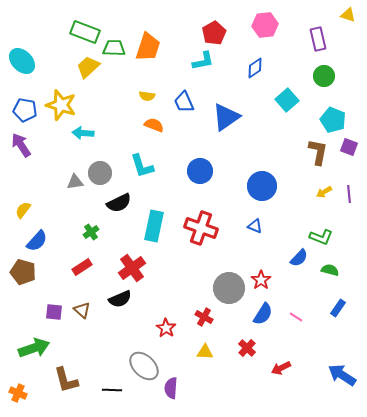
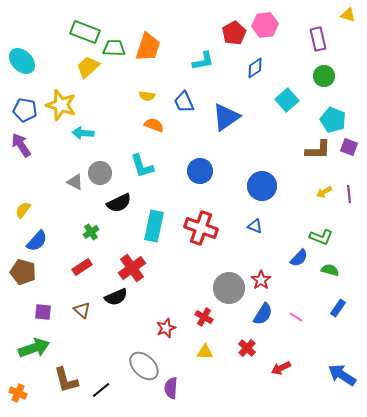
red pentagon at (214, 33): moved 20 px right
brown L-shape at (318, 152): moved 2 px up; rotated 80 degrees clockwise
gray triangle at (75, 182): rotated 36 degrees clockwise
black semicircle at (120, 299): moved 4 px left, 2 px up
purple square at (54, 312): moved 11 px left
red star at (166, 328): rotated 18 degrees clockwise
black line at (112, 390): moved 11 px left; rotated 42 degrees counterclockwise
